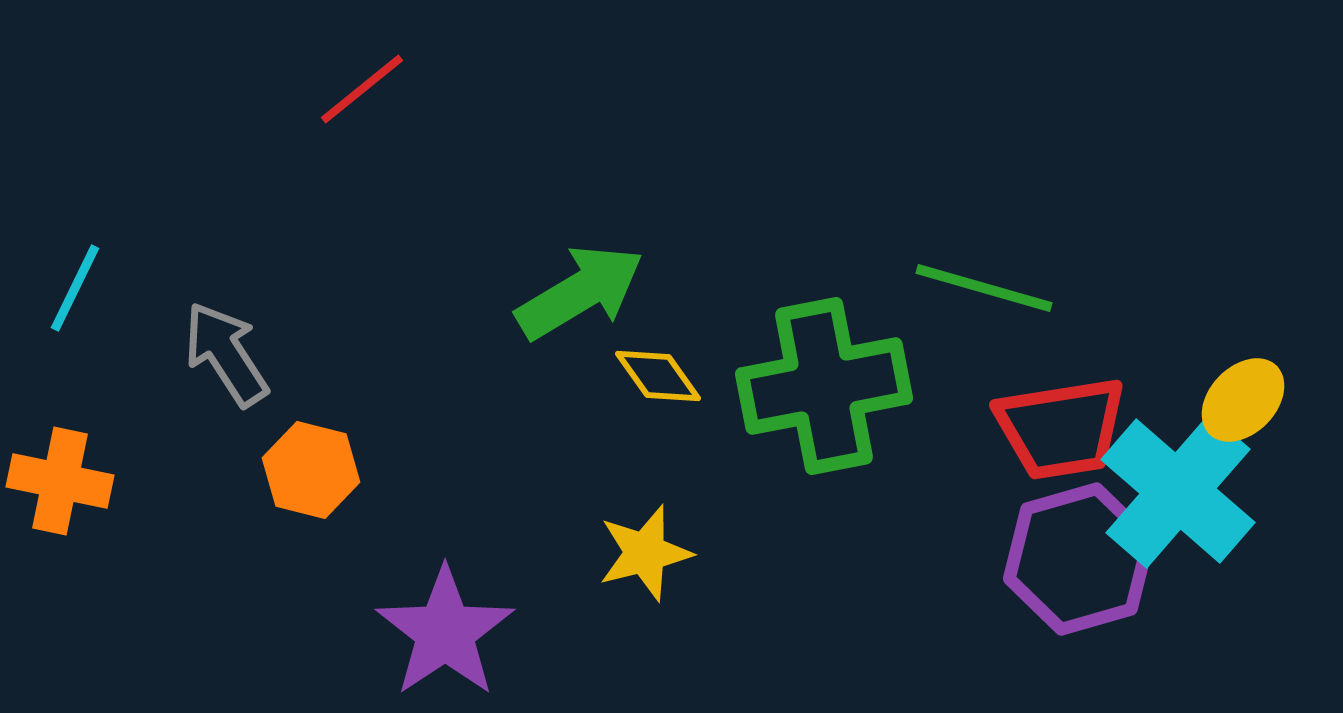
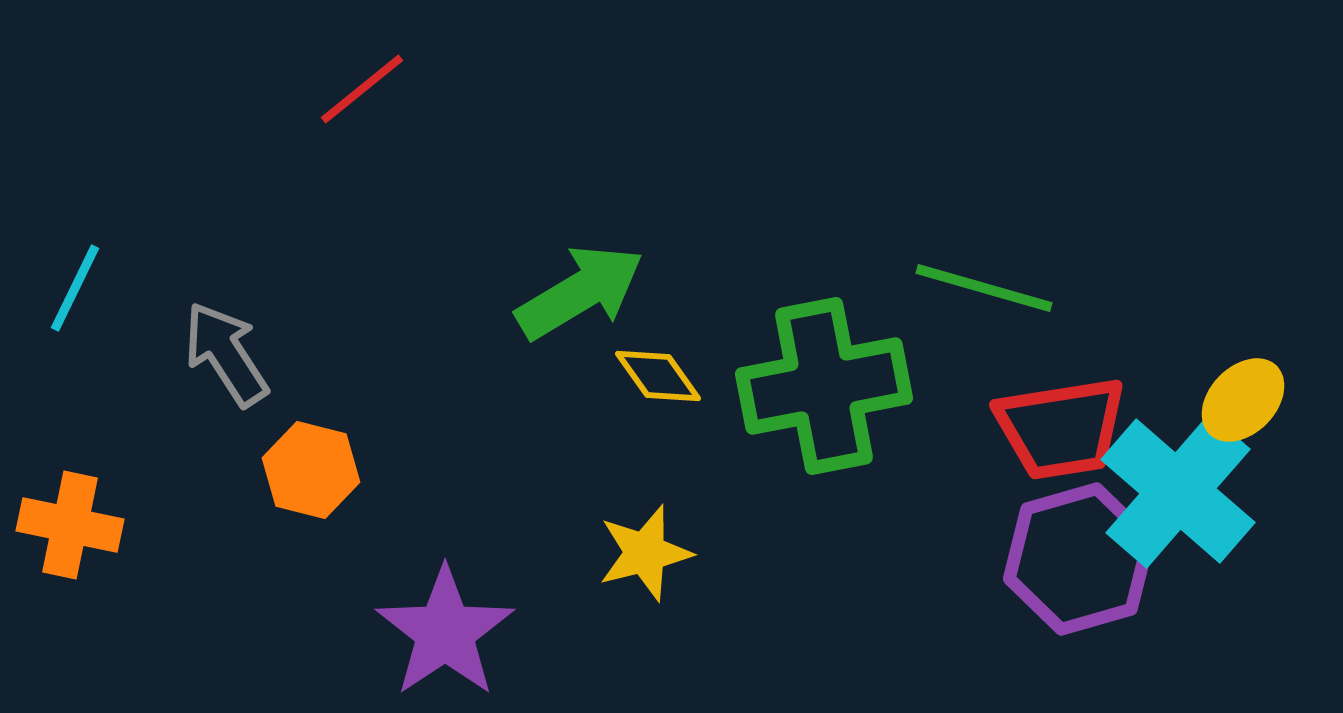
orange cross: moved 10 px right, 44 px down
